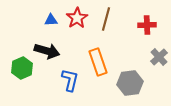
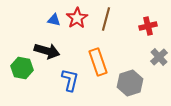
blue triangle: moved 3 px right; rotated 16 degrees clockwise
red cross: moved 1 px right, 1 px down; rotated 12 degrees counterclockwise
green hexagon: rotated 25 degrees counterclockwise
gray hexagon: rotated 10 degrees counterclockwise
